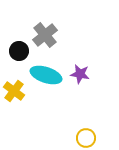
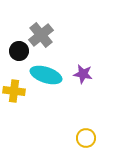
gray cross: moved 4 px left
purple star: moved 3 px right
yellow cross: rotated 30 degrees counterclockwise
